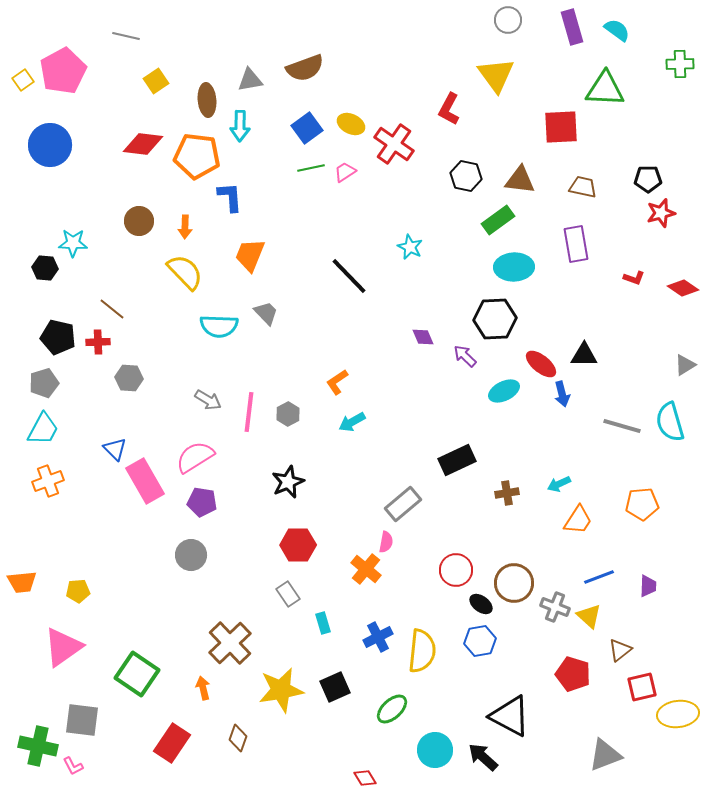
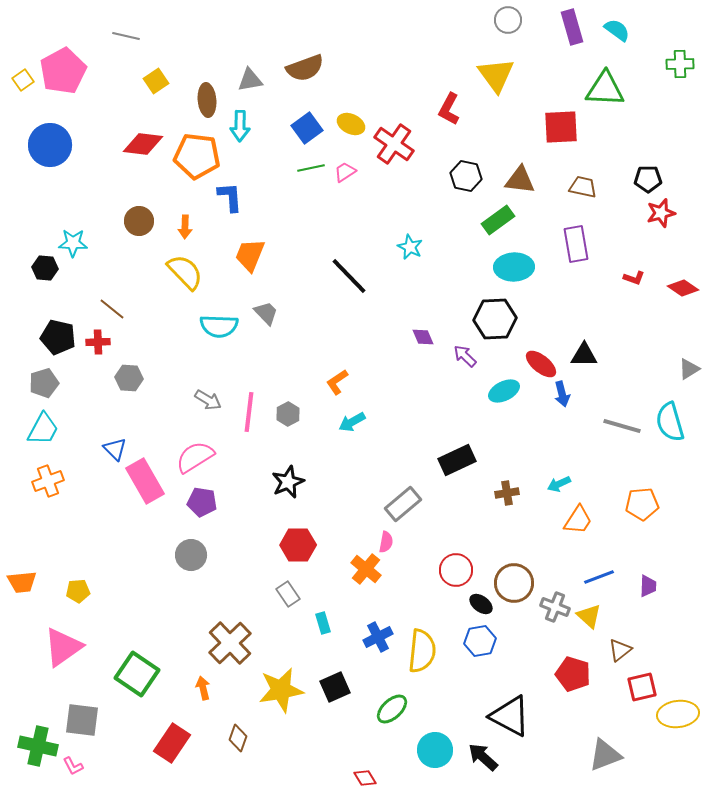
gray triangle at (685, 365): moved 4 px right, 4 px down
